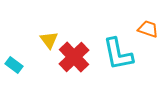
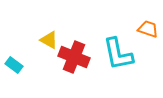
yellow triangle: rotated 24 degrees counterclockwise
red cross: rotated 24 degrees counterclockwise
